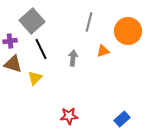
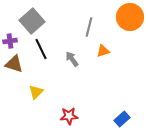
gray line: moved 5 px down
orange circle: moved 2 px right, 14 px up
gray arrow: moved 1 px left, 1 px down; rotated 42 degrees counterclockwise
brown triangle: moved 1 px right
yellow triangle: moved 1 px right, 14 px down
